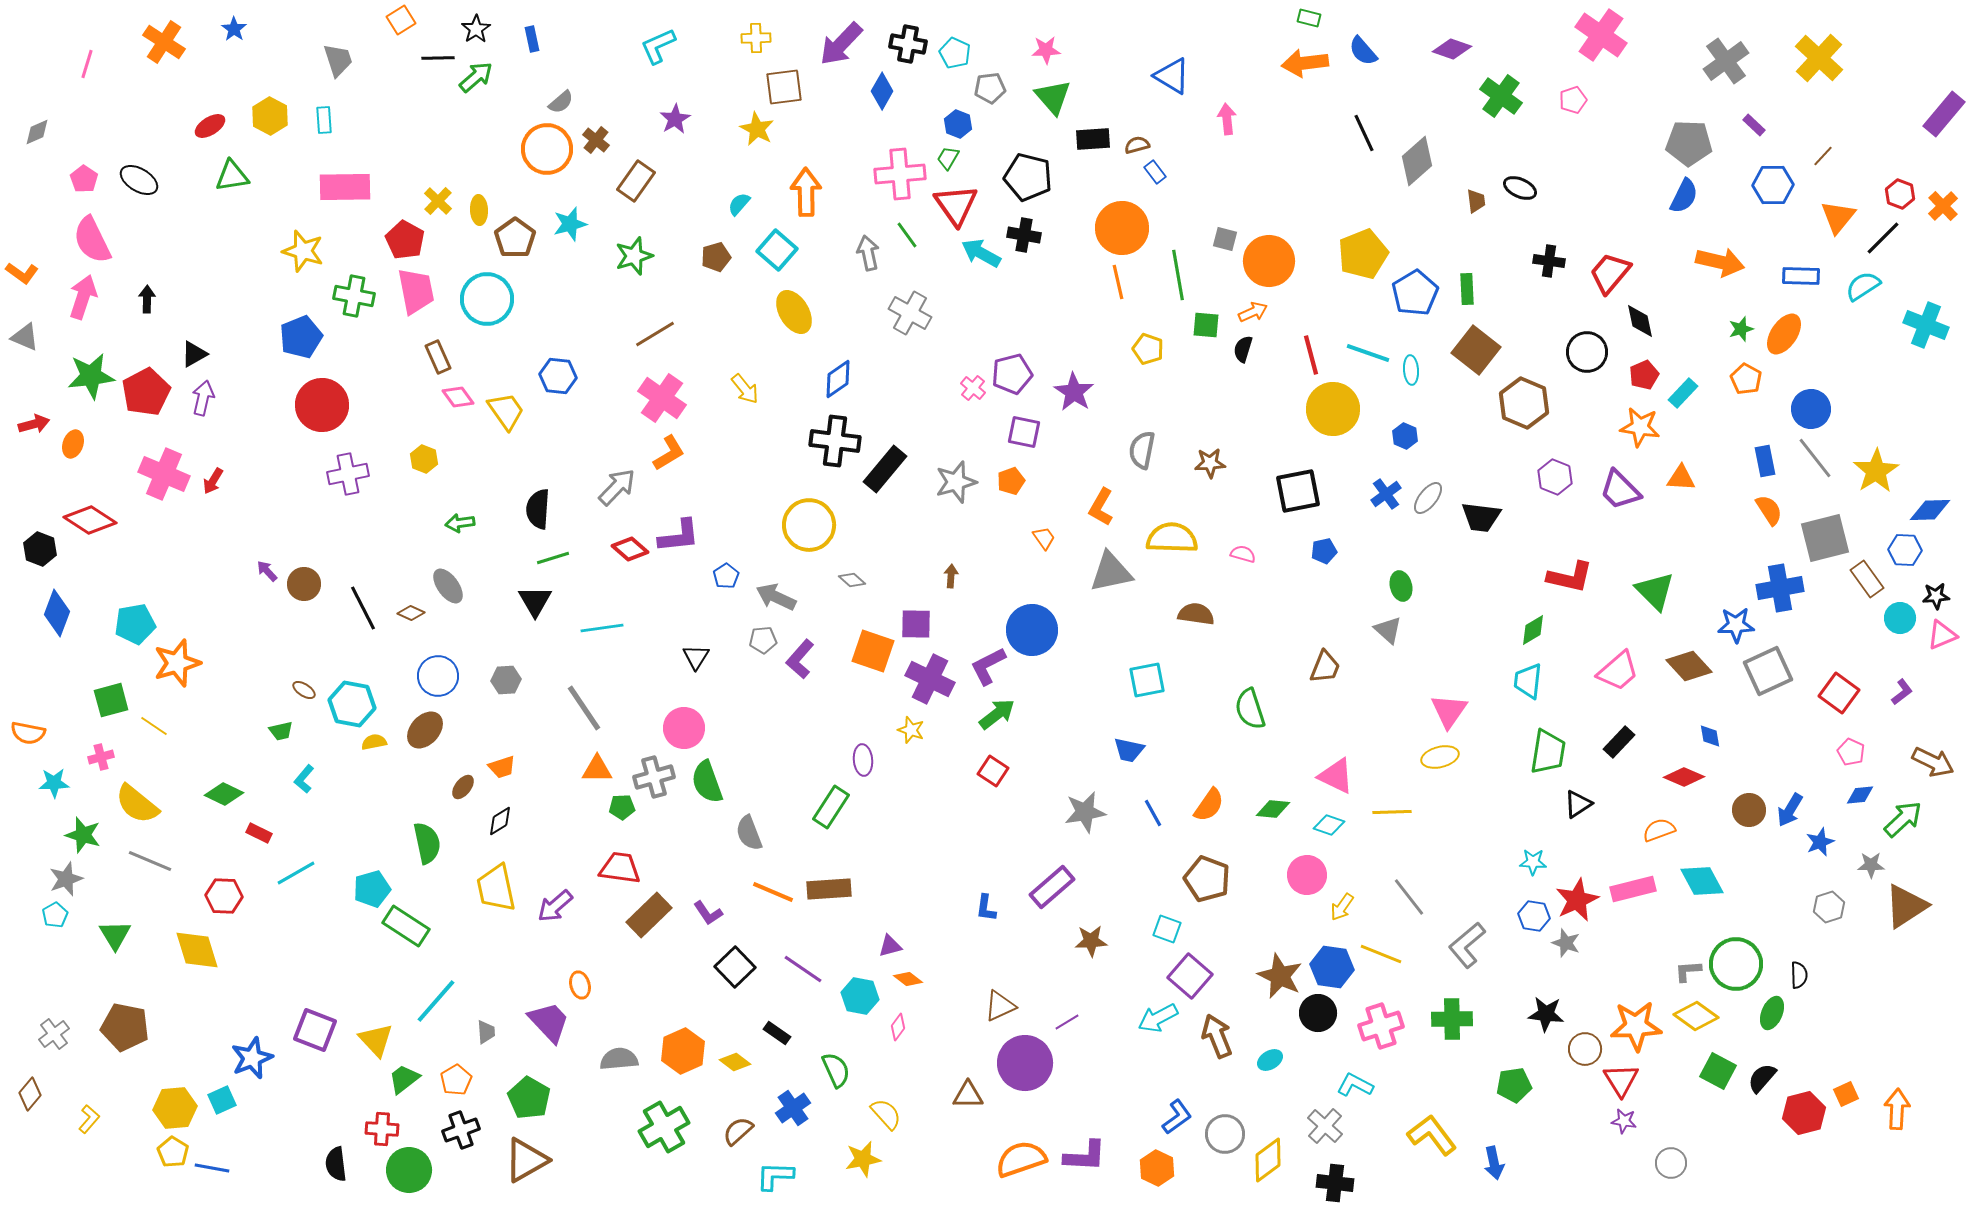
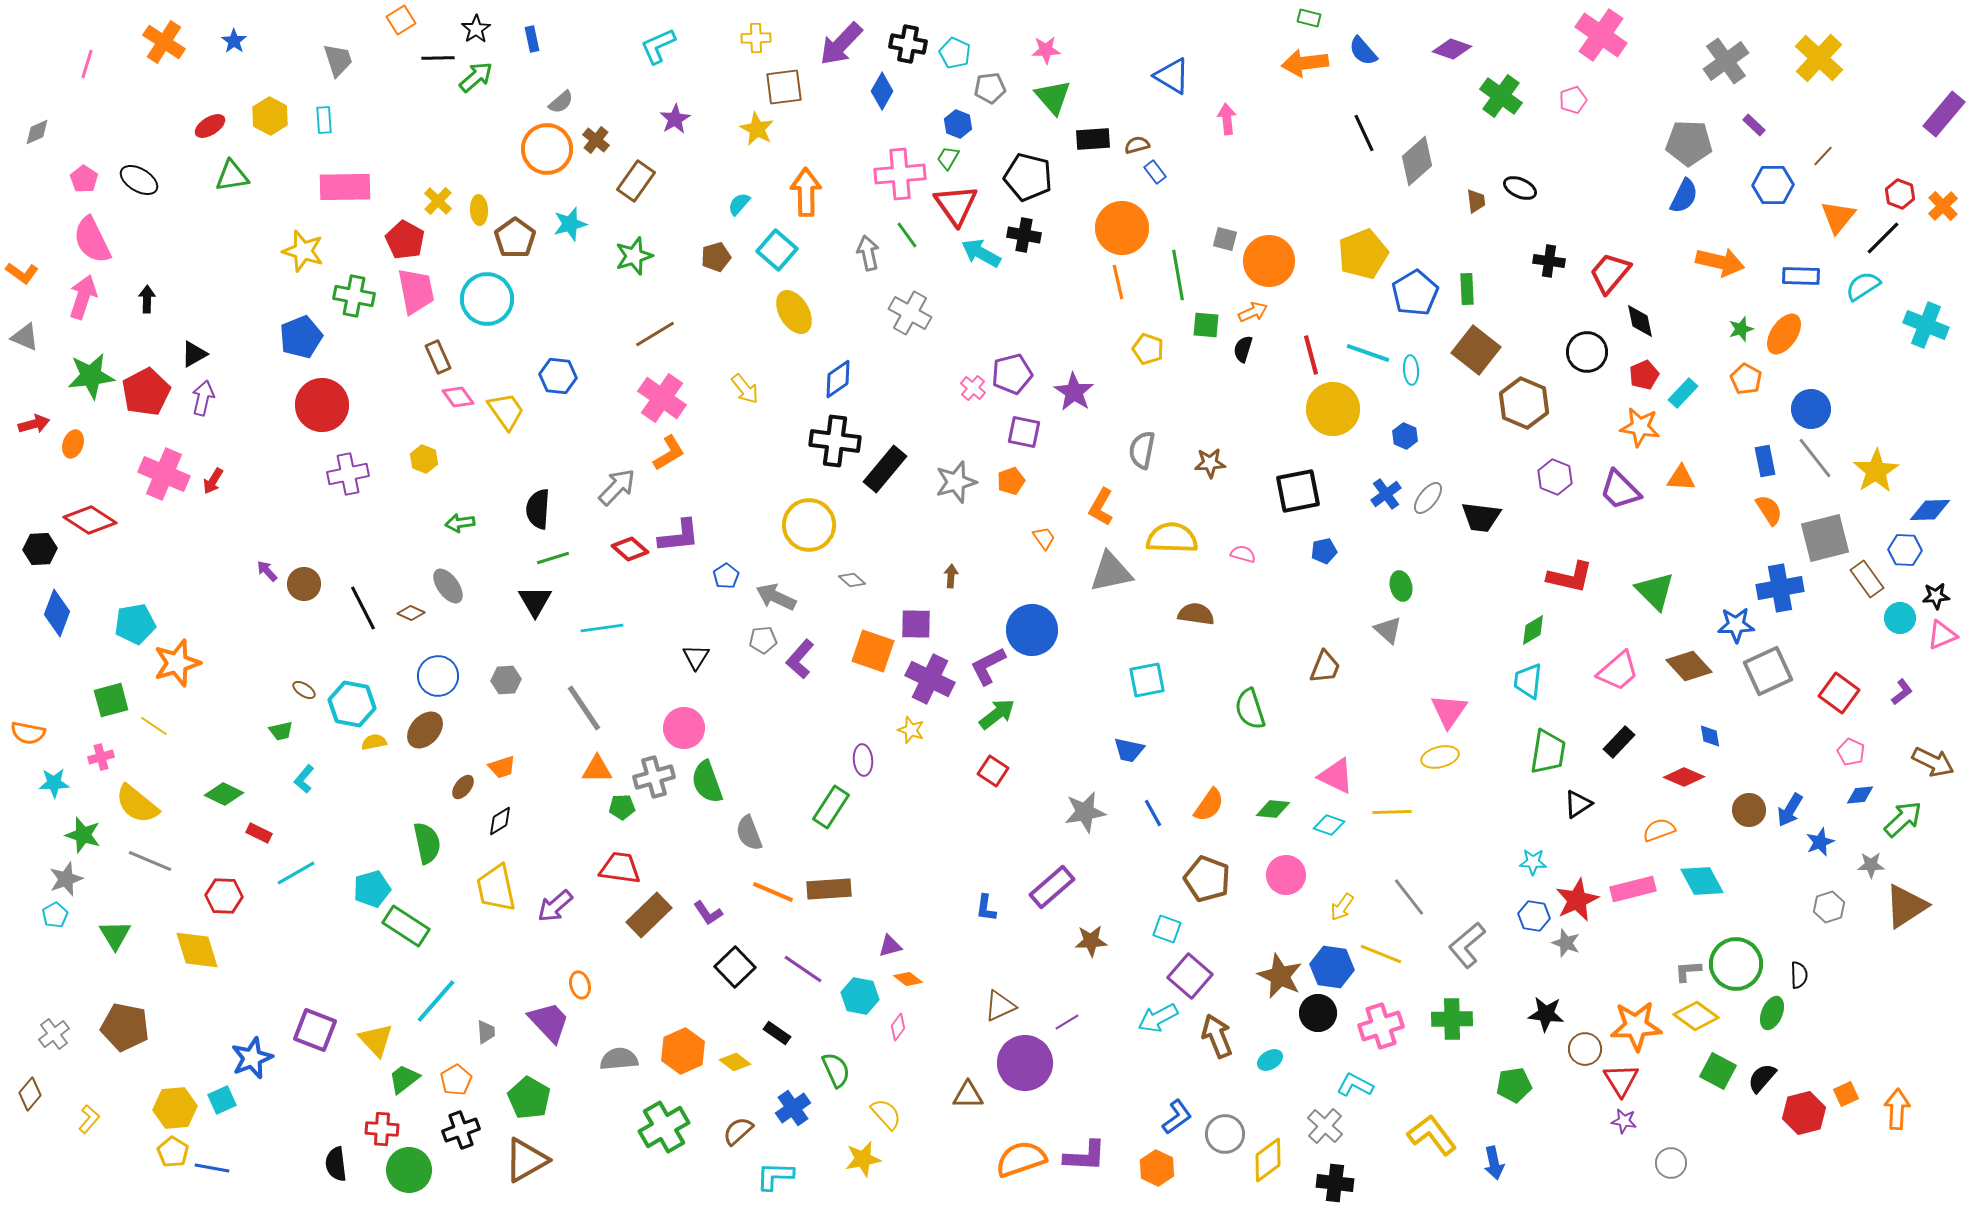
blue star at (234, 29): moved 12 px down
black hexagon at (40, 549): rotated 24 degrees counterclockwise
pink circle at (1307, 875): moved 21 px left
